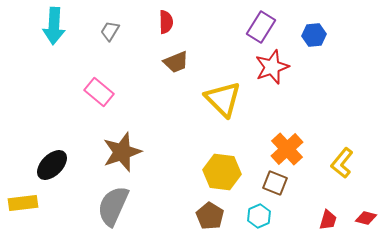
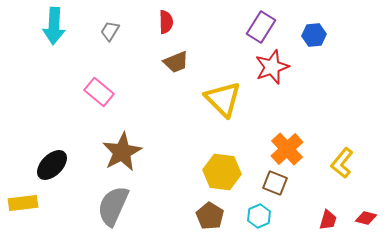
brown star: rotated 9 degrees counterclockwise
